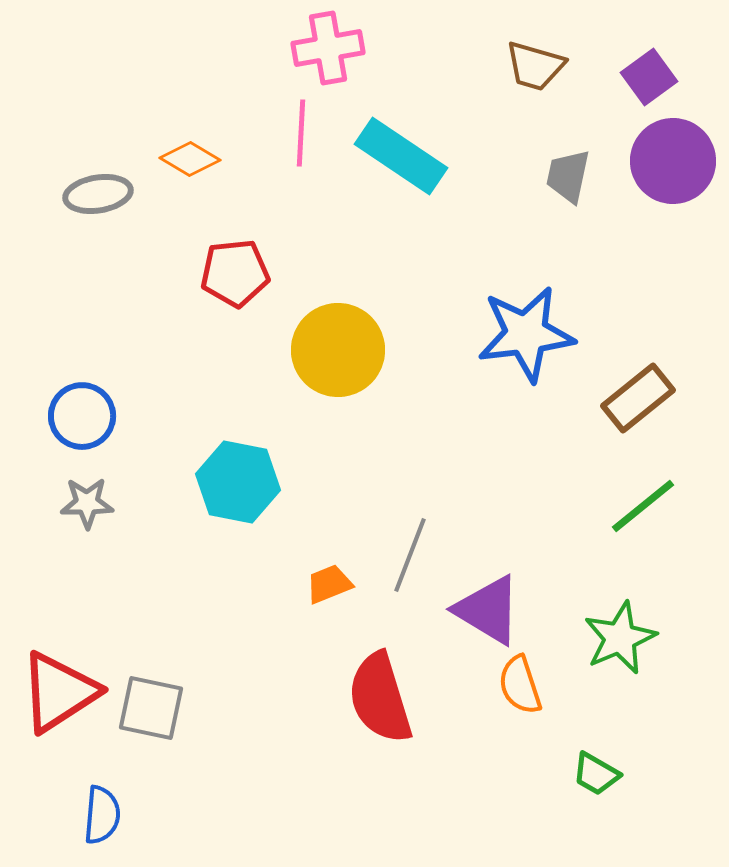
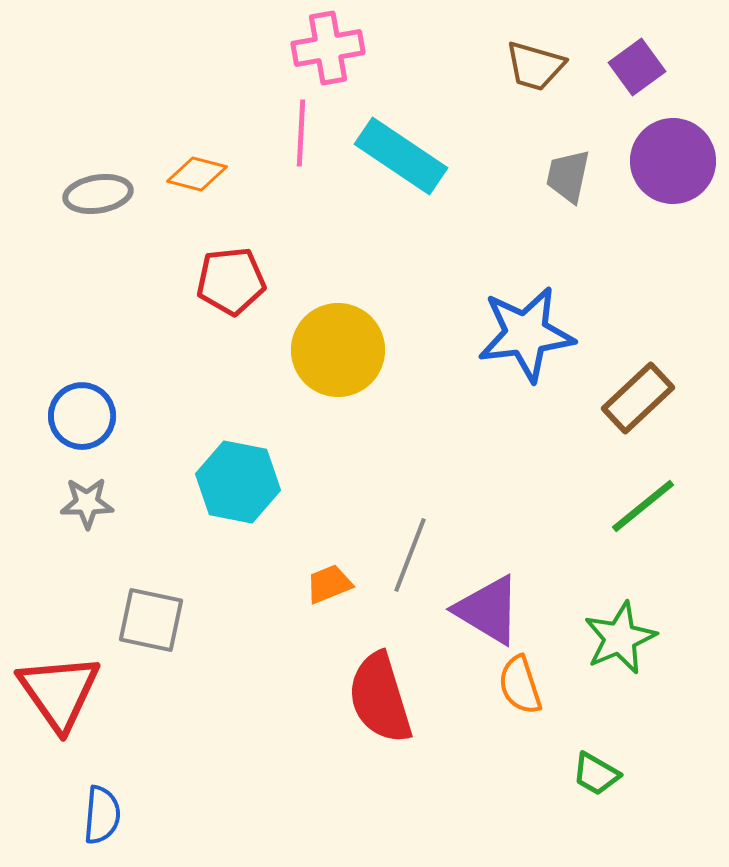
purple square: moved 12 px left, 10 px up
orange diamond: moved 7 px right, 15 px down; rotated 16 degrees counterclockwise
red pentagon: moved 4 px left, 8 px down
brown rectangle: rotated 4 degrees counterclockwise
red triangle: rotated 32 degrees counterclockwise
gray square: moved 88 px up
